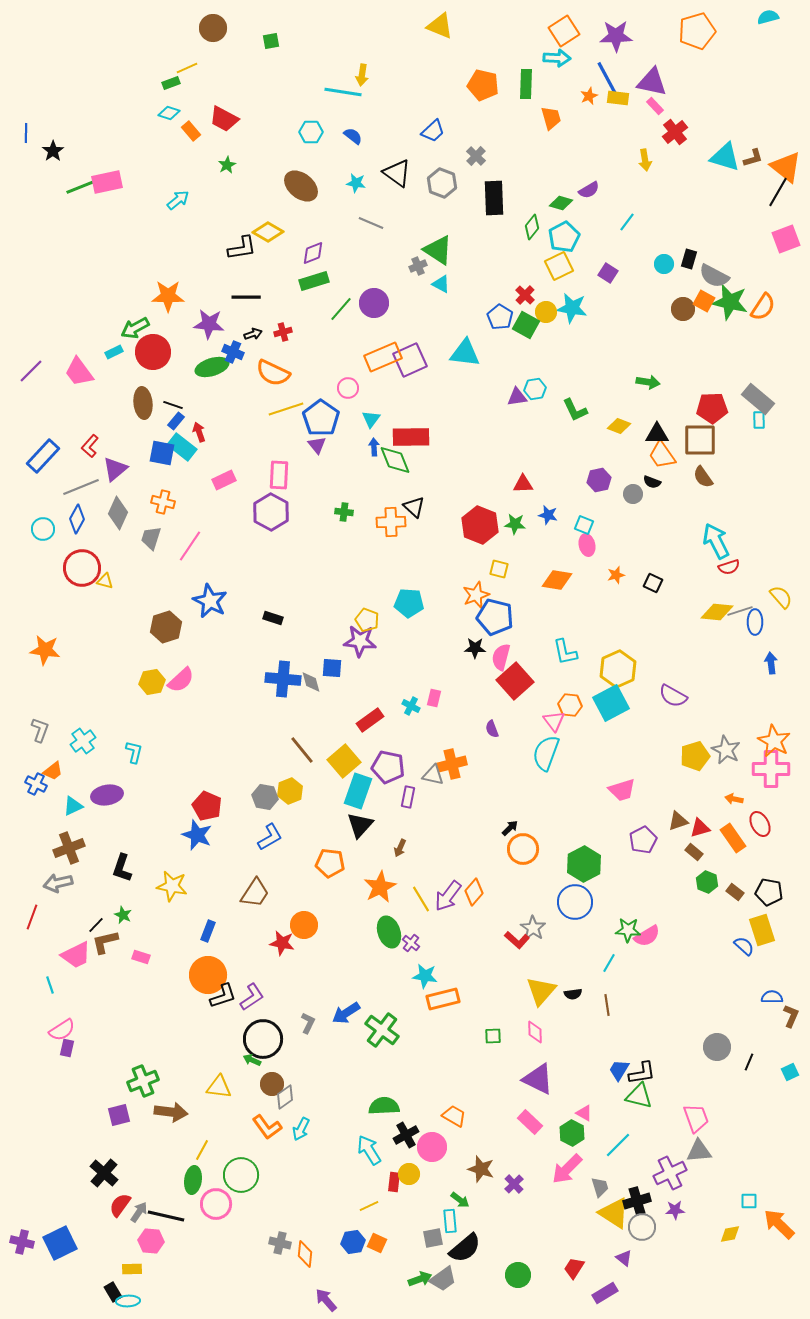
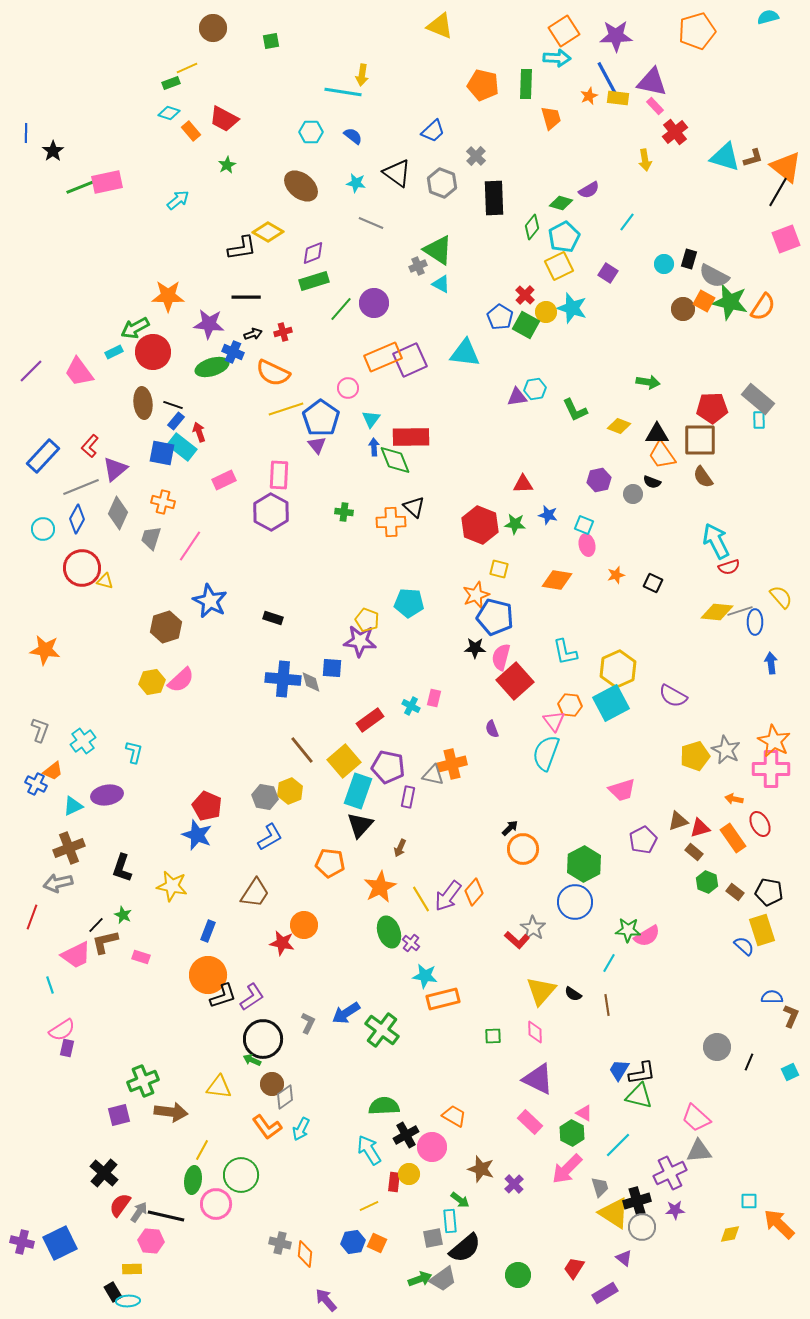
cyan star at (572, 308): rotated 8 degrees clockwise
black semicircle at (573, 994): rotated 42 degrees clockwise
pink trapezoid at (696, 1118): rotated 152 degrees clockwise
